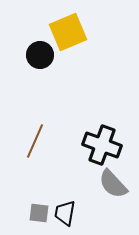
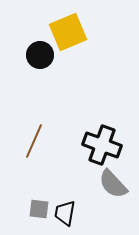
brown line: moved 1 px left
gray square: moved 4 px up
